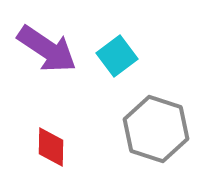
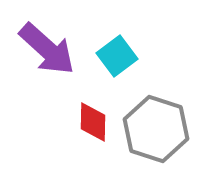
purple arrow: rotated 8 degrees clockwise
red diamond: moved 42 px right, 25 px up
